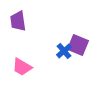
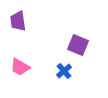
blue cross: moved 20 px down
pink trapezoid: moved 2 px left
